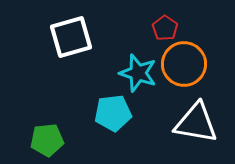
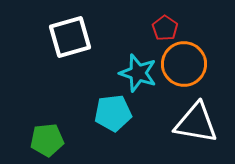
white square: moved 1 px left
